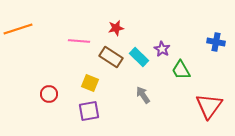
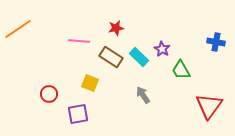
orange line: rotated 16 degrees counterclockwise
purple square: moved 11 px left, 3 px down
